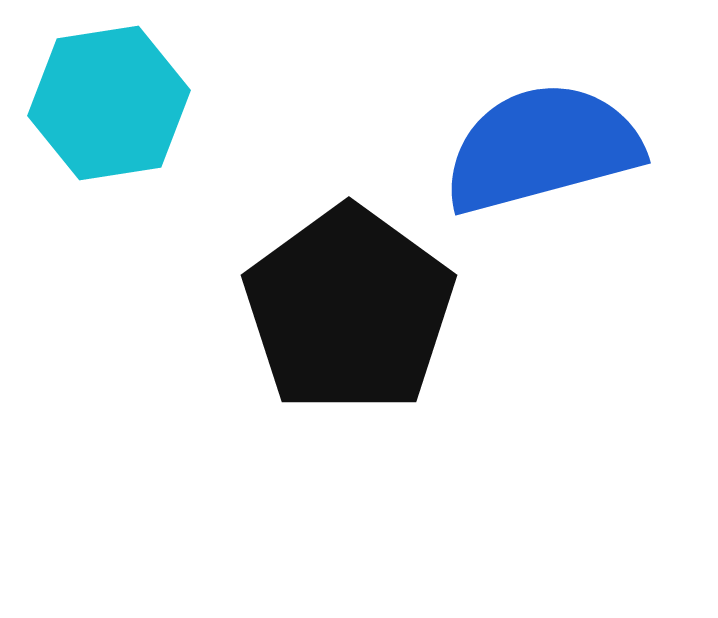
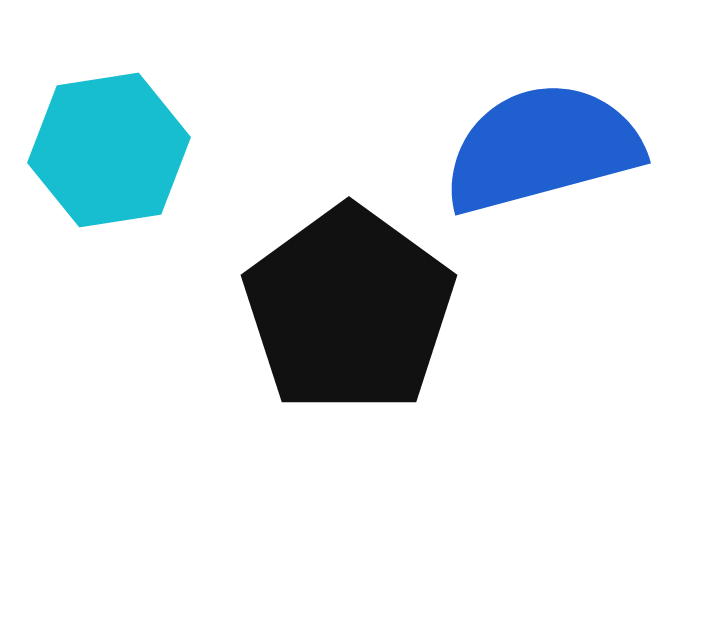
cyan hexagon: moved 47 px down
